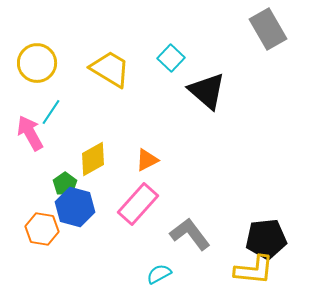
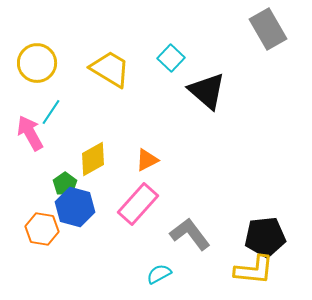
black pentagon: moved 1 px left, 2 px up
